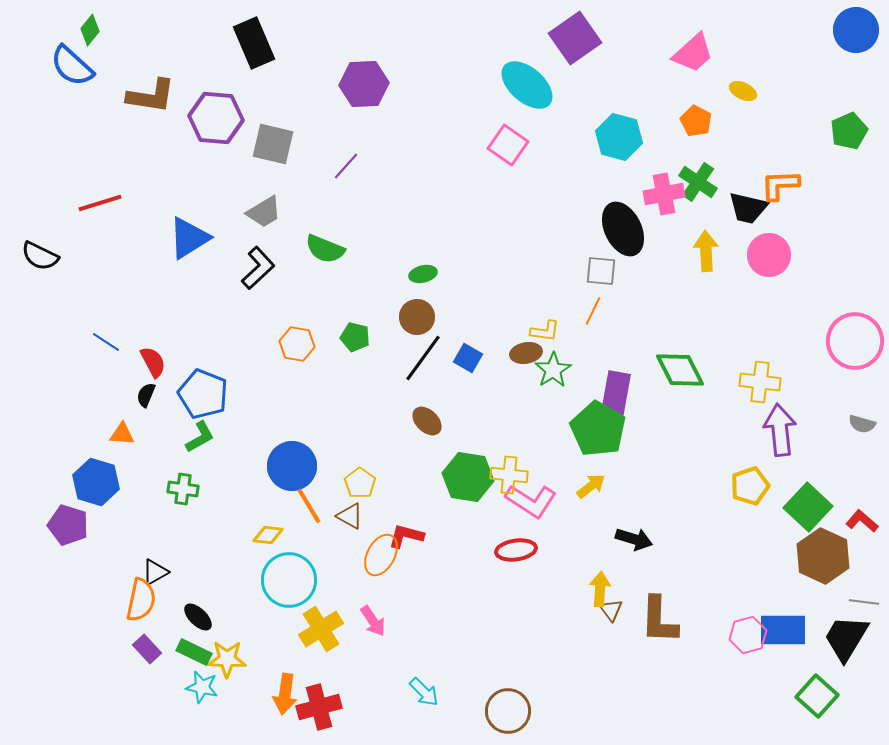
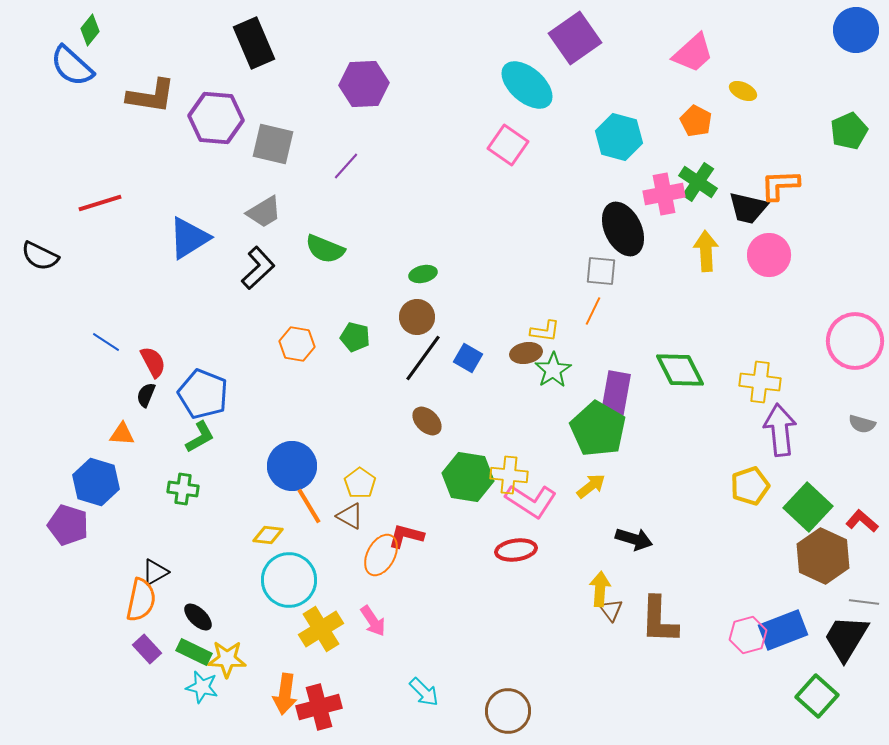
blue rectangle at (783, 630): rotated 21 degrees counterclockwise
